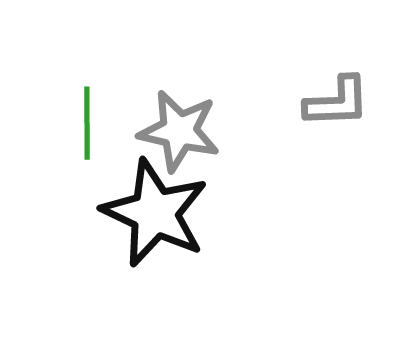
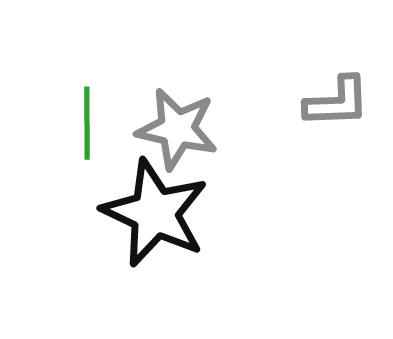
gray star: moved 2 px left, 2 px up
